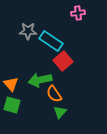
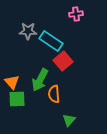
pink cross: moved 2 px left, 1 px down
green arrow: rotated 50 degrees counterclockwise
orange triangle: moved 1 px right, 2 px up
orange semicircle: rotated 30 degrees clockwise
green square: moved 5 px right, 6 px up; rotated 18 degrees counterclockwise
green triangle: moved 9 px right, 8 px down
